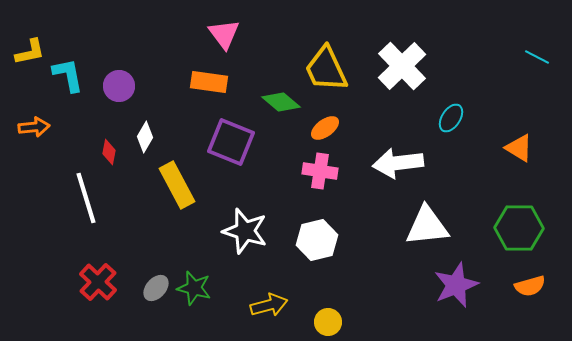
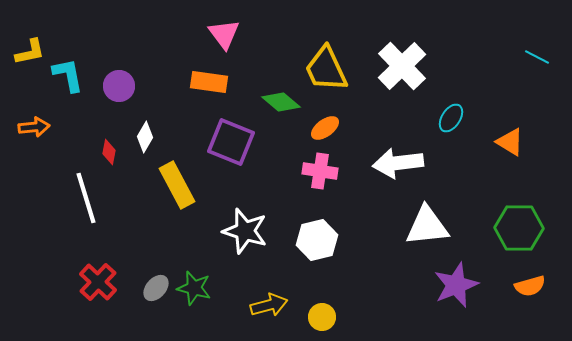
orange triangle: moved 9 px left, 6 px up
yellow circle: moved 6 px left, 5 px up
